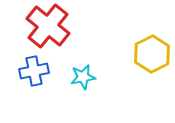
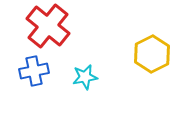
cyan star: moved 2 px right
